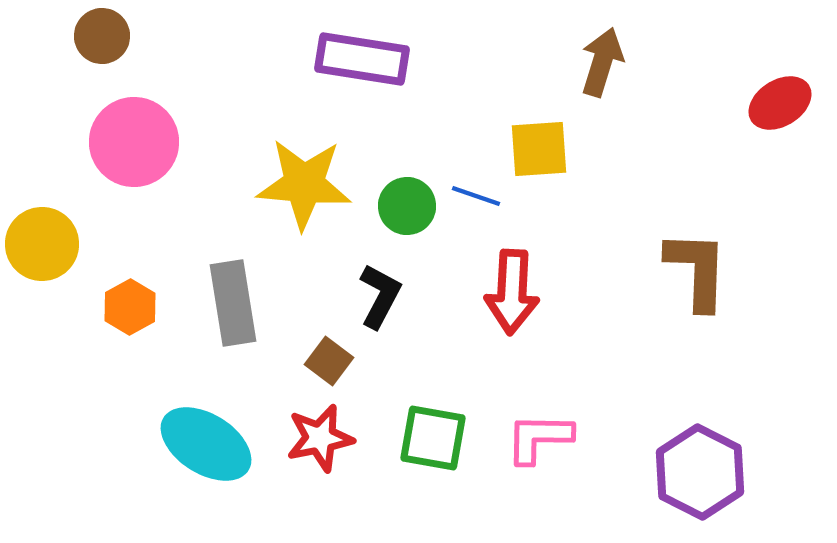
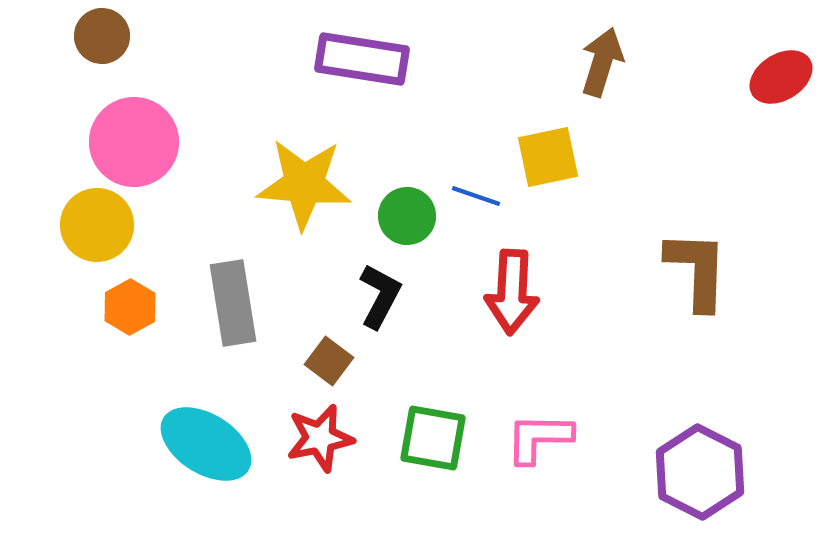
red ellipse: moved 1 px right, 26 px up
yellow square: moved 9 px right, 8 px down; rotated 8 degrees counterclockwise
green circle: moved 10 px down
yellow circle: moved 55 px right, 19 px up
